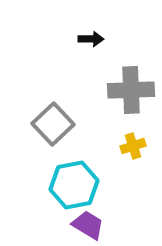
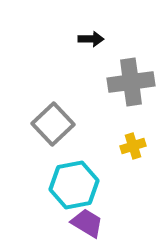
gray cross: moved 8 px up; rotated 6 degrees counterclockwise
purple trapezoid: moved 1 px left, 2 px up
